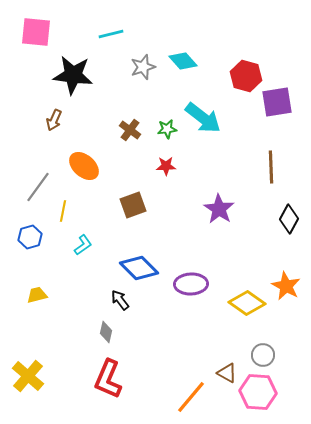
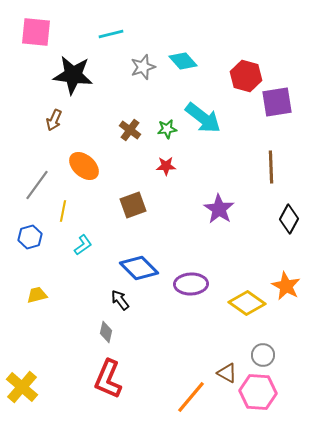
gray line: moved 1 px left, 2 px up
yellow cross: moved 6 px left, 11 px down
